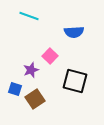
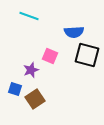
pink square: rotated 21 degrees counterclockwise
black square: moved 12 px right, 26 px up
